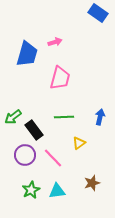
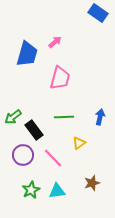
pink arrow: rotated 24 degrees counterclockwise
purple circle: moved 2 px left
